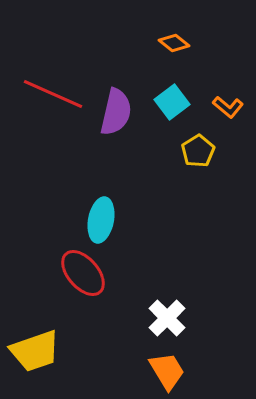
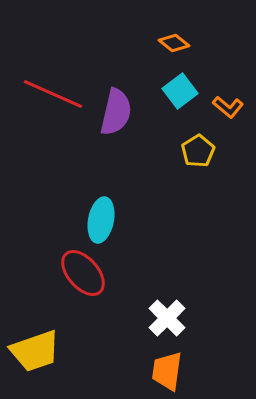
cyan square: moved 8 px right, 11 px up
orange trapezoid: rotated 141 degrees counterclockwise
